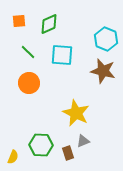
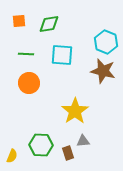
green diamond: rotated 15 degrees clockwise
cyan hexagon: moved 3 px down
green line: moved 2 px left, 2 px down; rotated 42 degrees counterclockwise
yellow star: moved 1 px left, 2 px up; rotated 12 degrees clockwise
gray triangle: rotated 16 degrees clockwise
yellow semicircle: moved 1 px left, 1 px up
